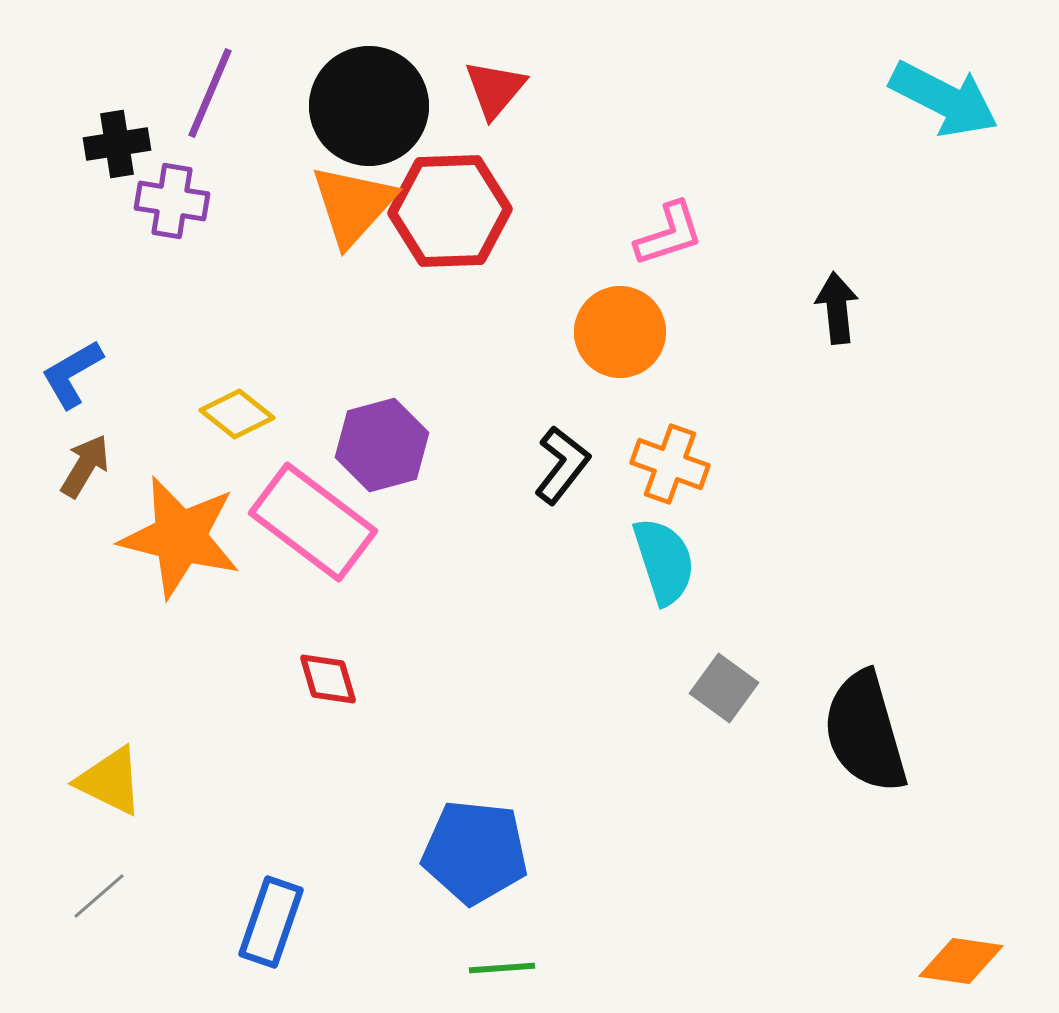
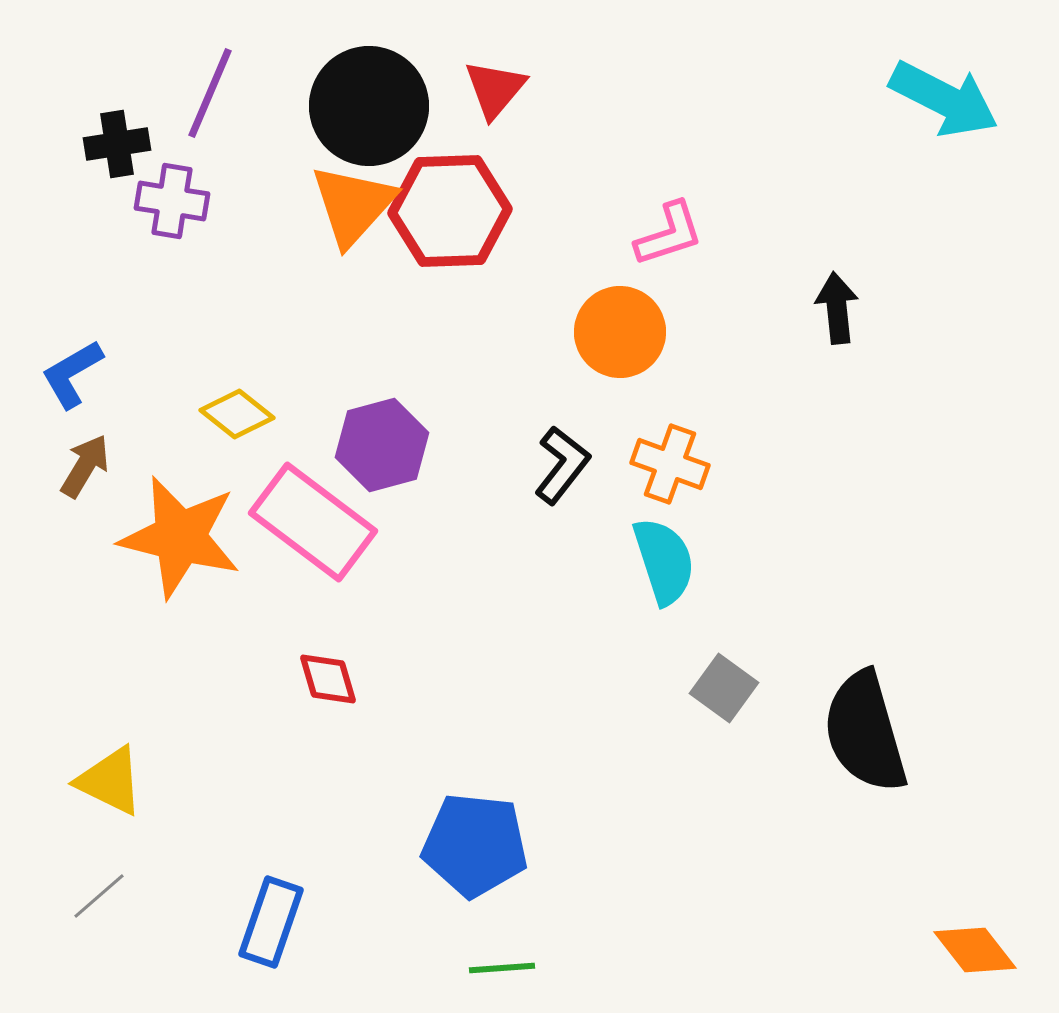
blue pentagon: moved 7 px up
orange diamond: moved 14 px right, 11 px up; rotated 44 degrees clockwise
